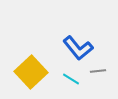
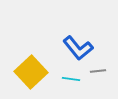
cyan line: rotated 24 degrees counterclockwise
